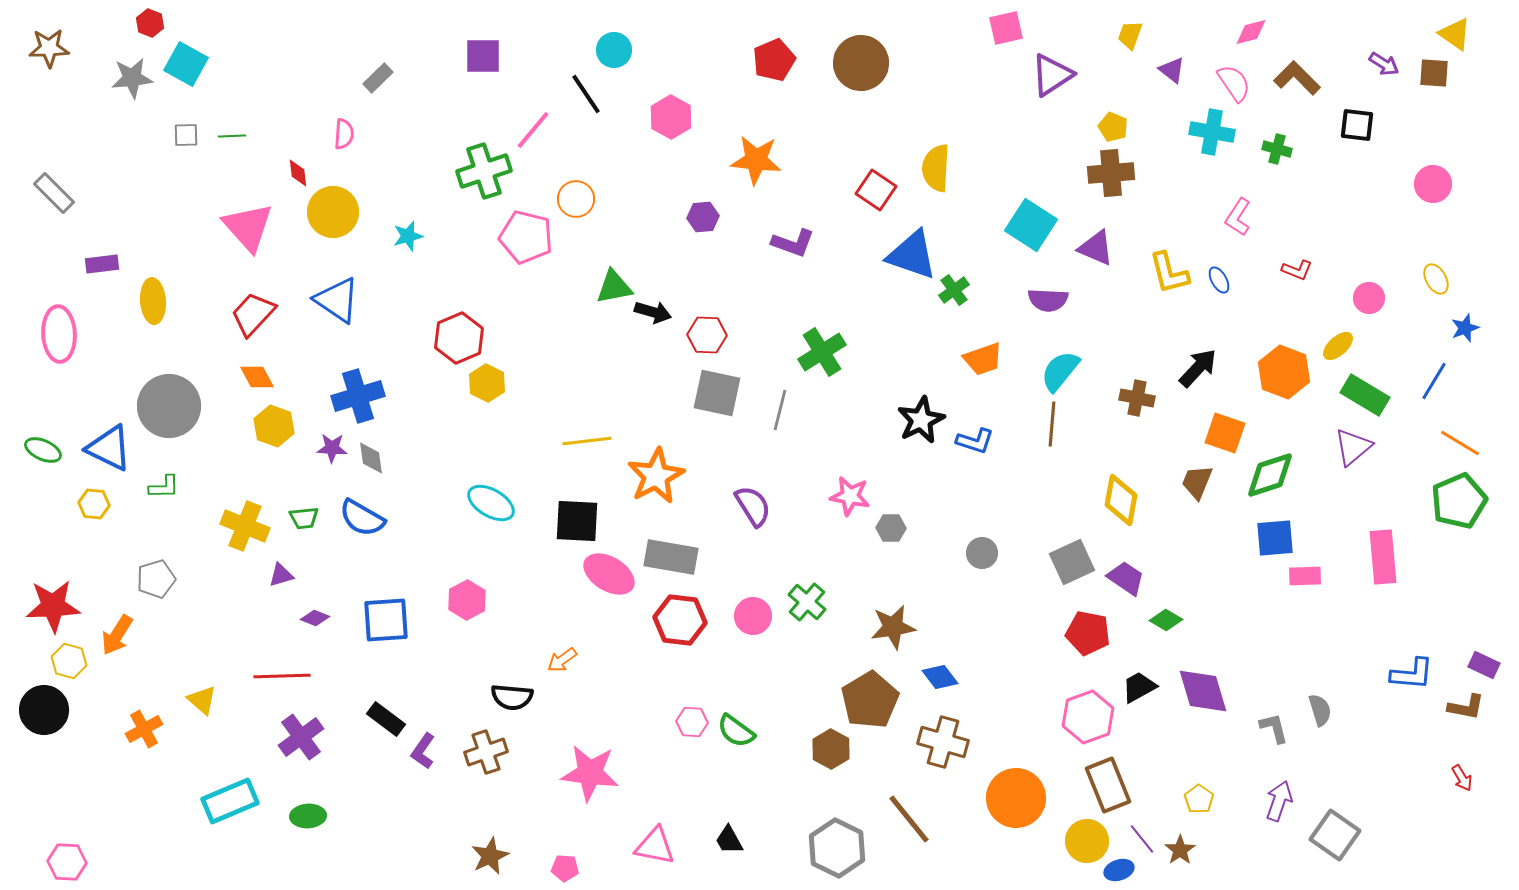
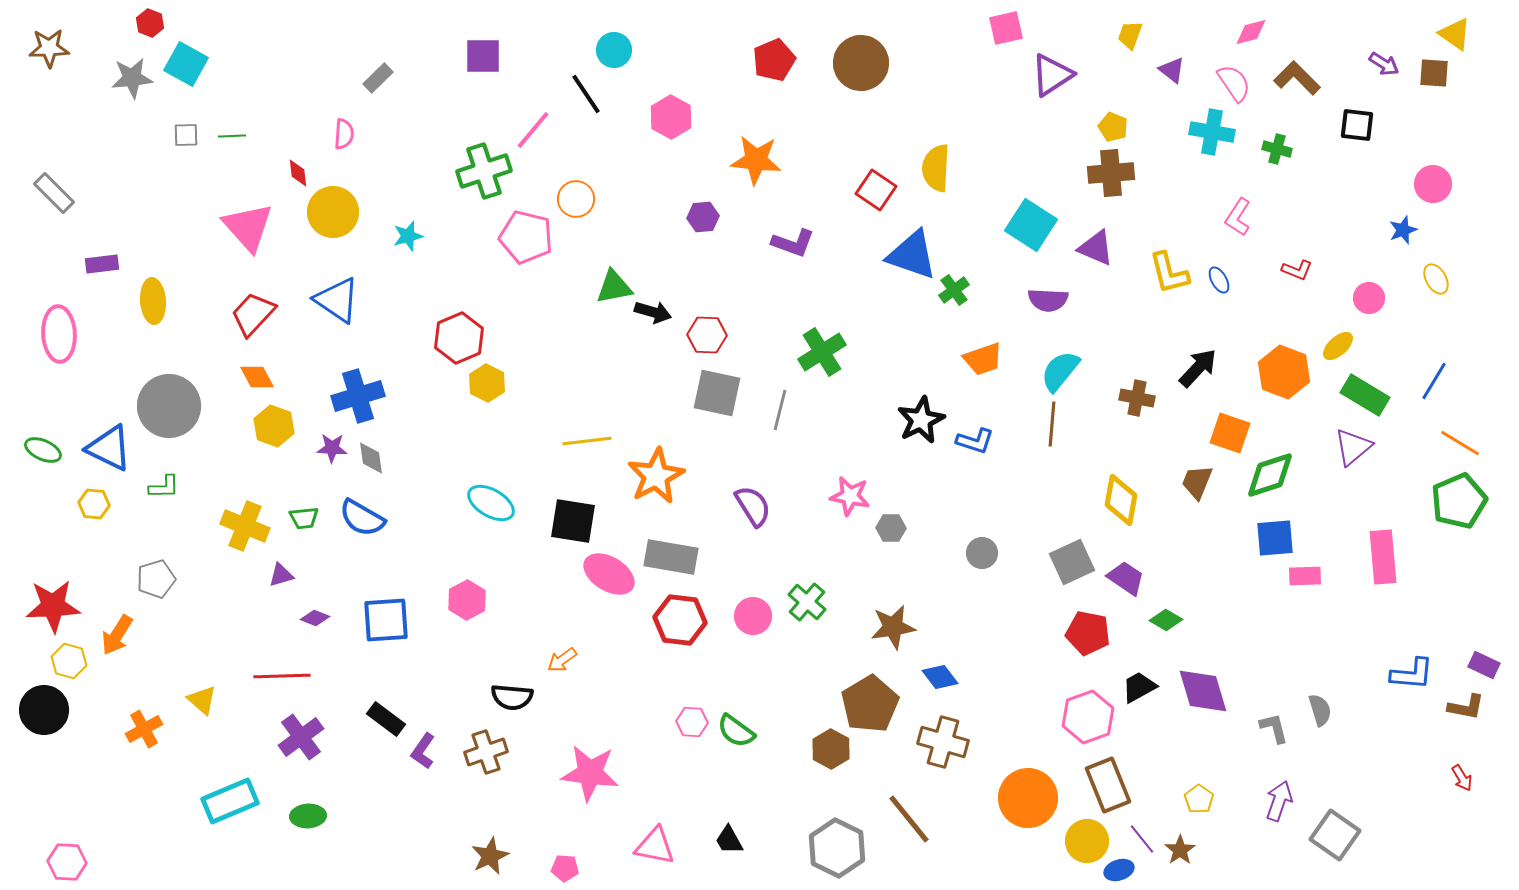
blue star at (1465, 328): moved 62 px left, 98 px up
orange square at (1225, 433): moved 5 px right
black square at (577, 521): moved 4 px left; rotated 6 degrees clockwise
brown pentagon at (870, 700): moved 4 px down
orange circle at (1016, 798): moved 12 px right
